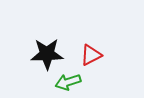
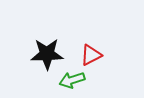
green arrow: moved 4 px right, 2 px up
